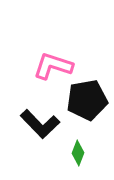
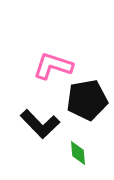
green diamond: rotated 25 degrees counterclockwise
